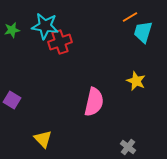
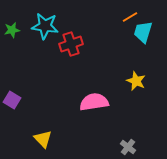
red cross: moved 11 px right, 2 px down
pink semicircle: rotated 112 degrees counterclockwise
